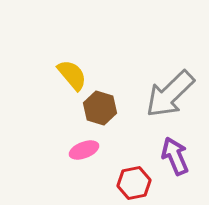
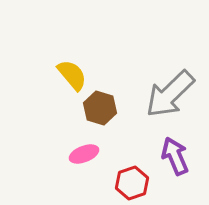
pink ellipse: moved 4 px down
red hexagon: moved 2 px left; rotated 8 degrees counterclockwise
